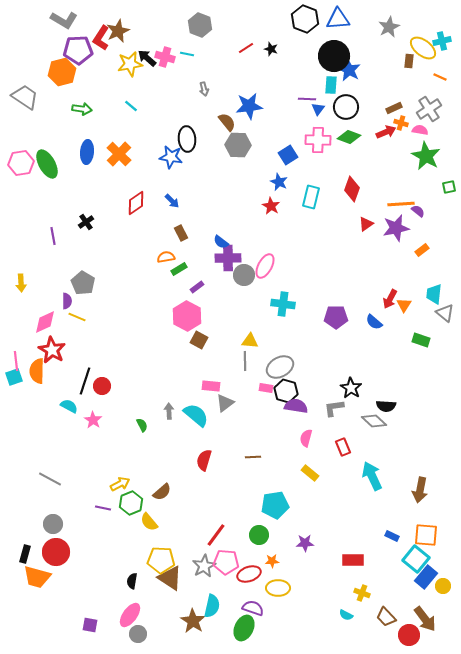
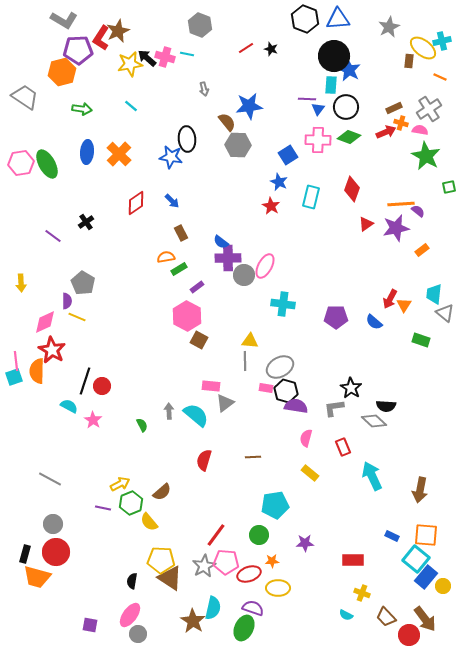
purple line at (53, 236): rotated 42 degrees counterclockwise
cyan semicircle at (212, 606): moved 1 px right, 2 px down
